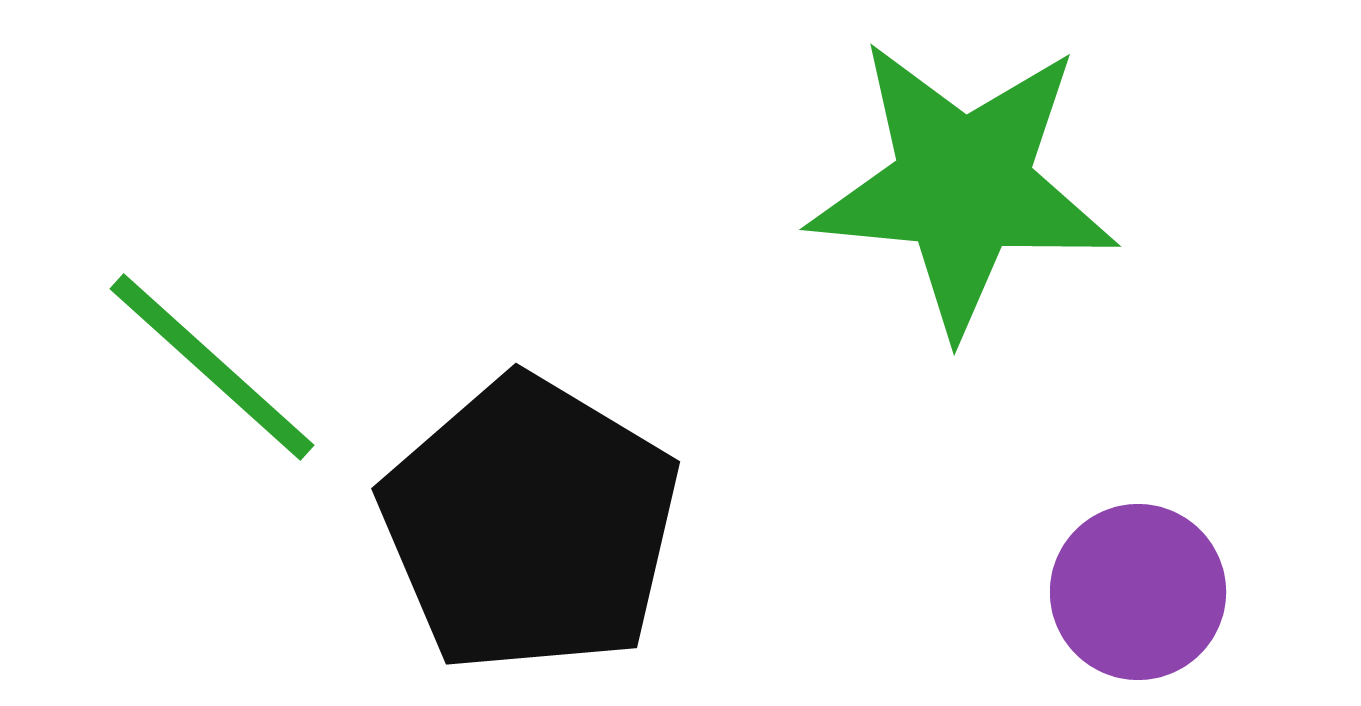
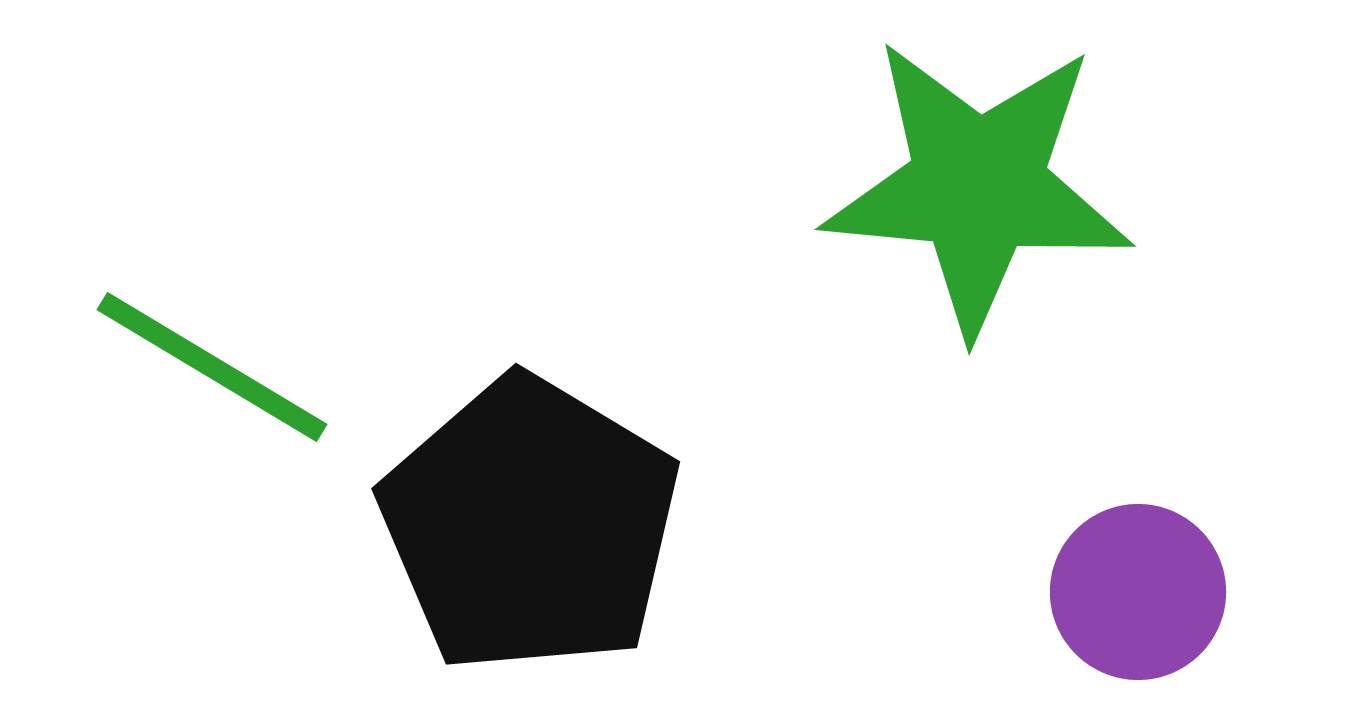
green star: moved 15 px right
green line: rotated 11 degrees counterclockwise
